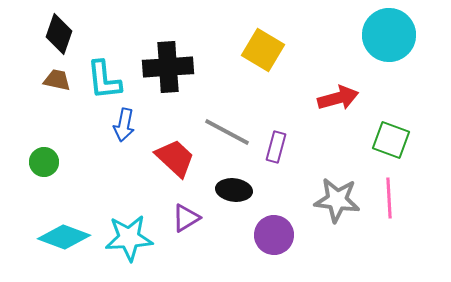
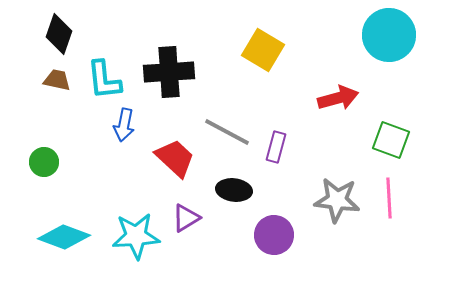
black cross: moved 1 px right, 5 px down
cyan star: moved 7 px right, 2 px up
